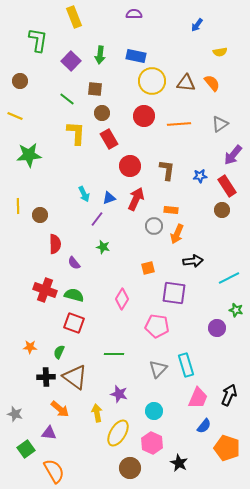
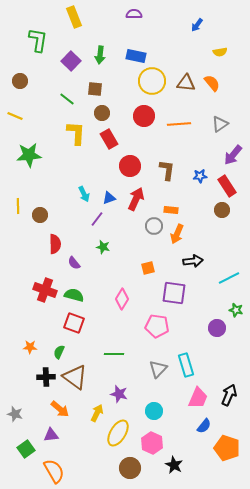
yellow arrow at (97, 413): rotated 36 degrees clockwise
purple triangle at (49, 433): moved 2 px right, 2 px down; rotated 14 degrees counterclockwise
black star at (179, 463): moved 5 px left, 2 px down
